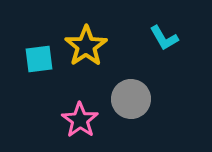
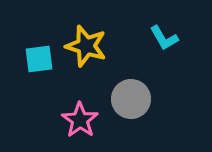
yellow star: rotated 21 degrees counterclockwise
